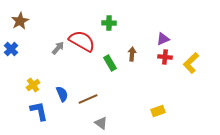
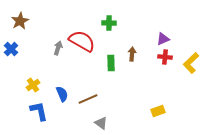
gray arrow: rotated 24 degrees counterclockwise
green rectangle: moved 1 px right; rotated 28 degrees clockwise
